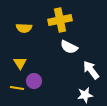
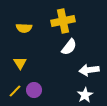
yellow cross: moved 3 px right, 1 px down
white semicircle: rotated 78 degrees counterclockwise
white arrow: moved 2 px left; rotated 60 degrees counterclockwise
purple circle: moved 9 px down
yellow line: moved 2 px left, 3 px down; rotated 56 degrees counterclockwise
white star: rotated 21 degrees counterclockwise
